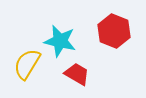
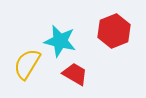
red hexagon: rotated 16 degrees clockwise
red trapezoid: moved 2 px left
